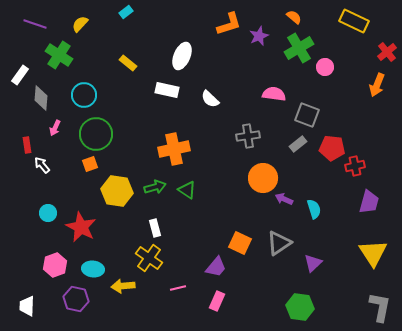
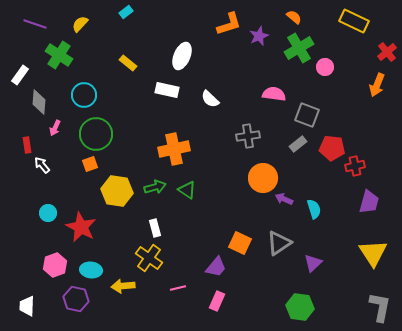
gray diamond at (41, 98): moved 2 px left, 4 px down
cyan ellipse at (93, 269): moved 2 px left, 1 px down
